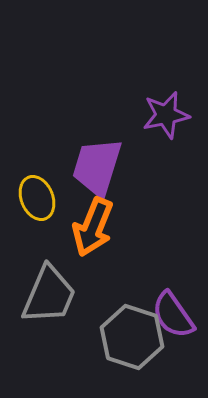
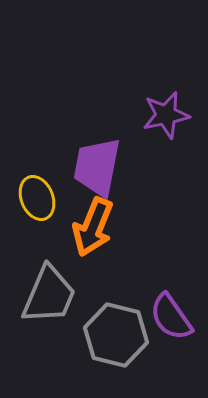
purple trapezoid: rotated 6 degrees counterclockwise
purple semicircle: moved 2 px left, 2 px down
gray hexagon: moved 16 px left, 2 px up; rotated 4 degrees counterclockwise
